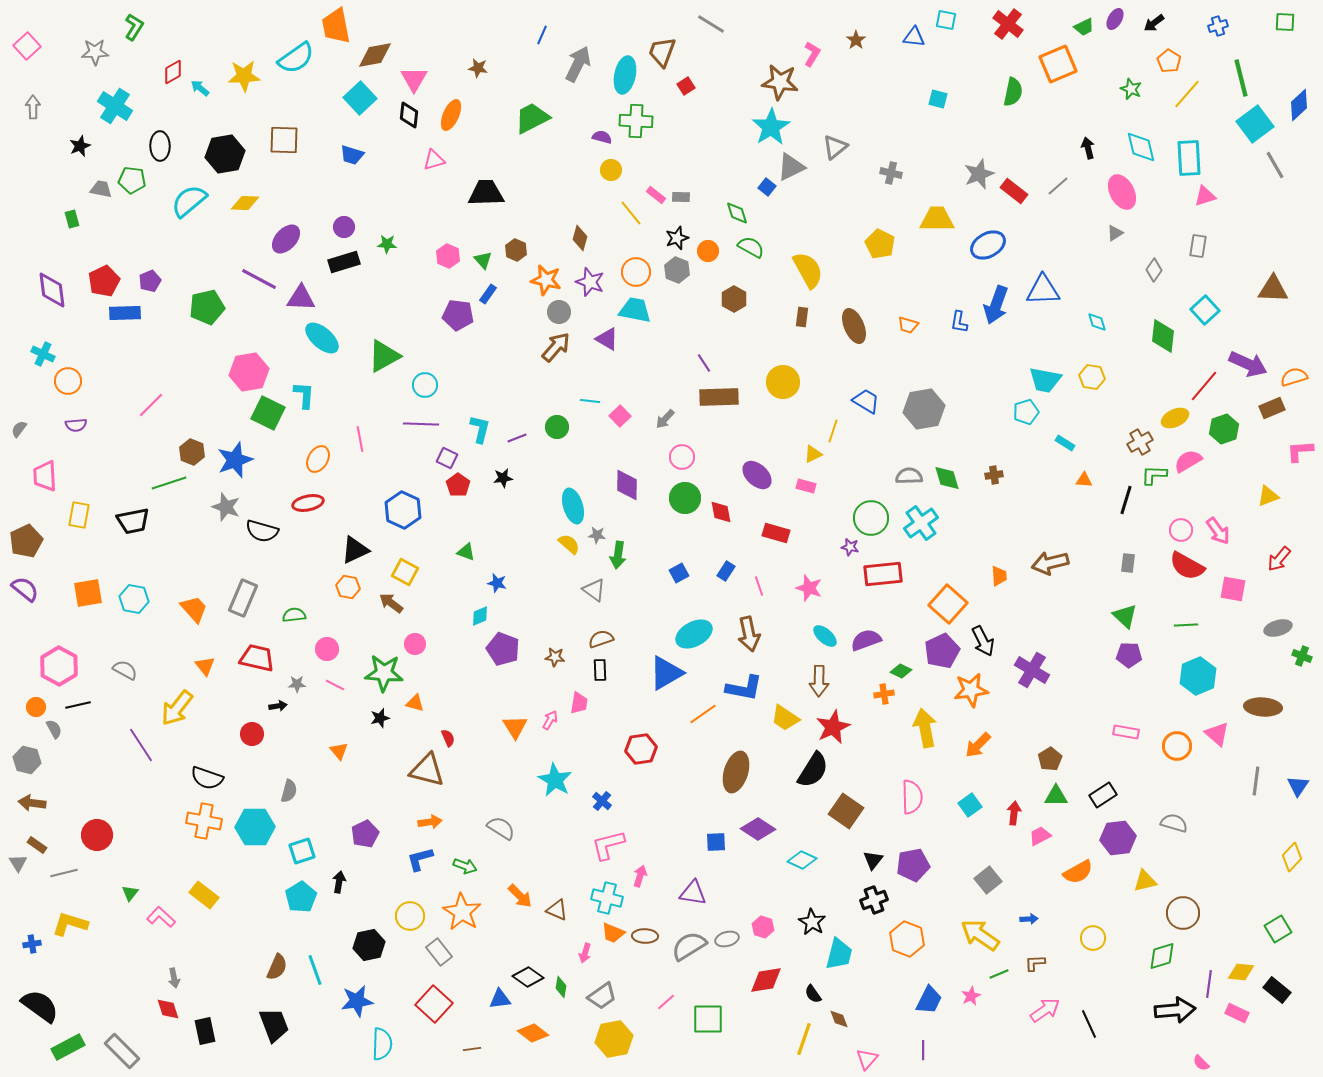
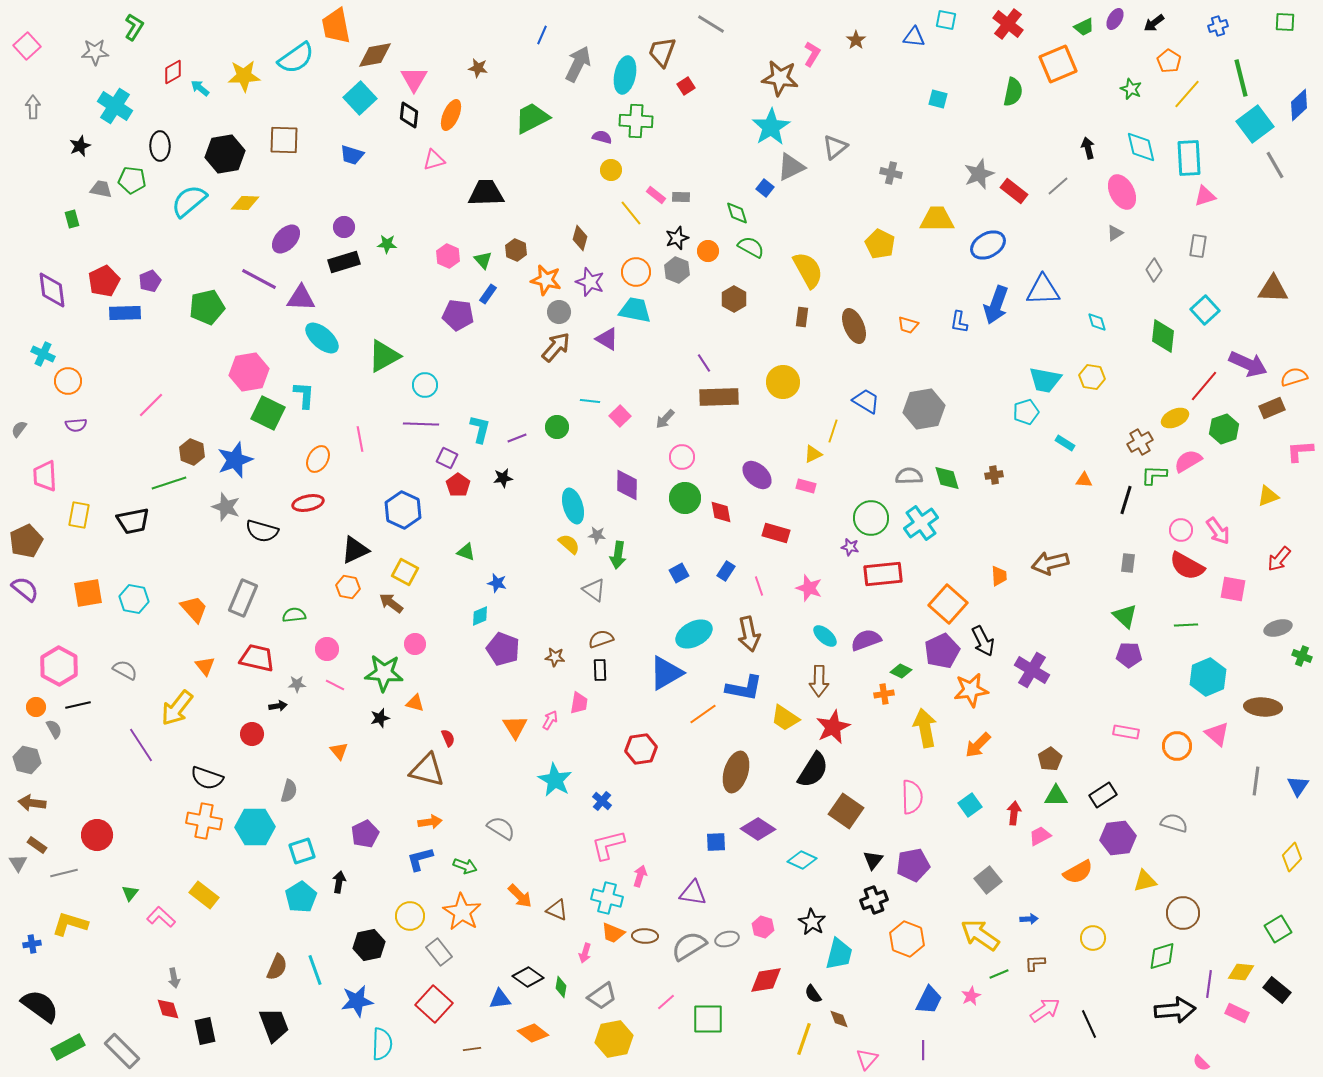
brown star at (780, 82): moved 4 px up
blue square at (767, 187): moved 2 px left, 1 px down
cyan hexagon at (1198, 676): moved 10 px right, 1 px down
